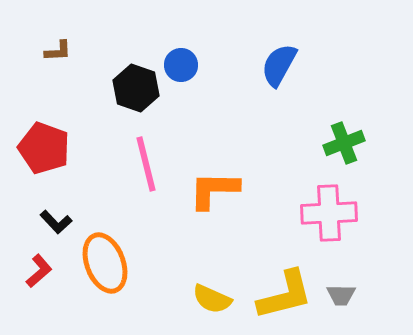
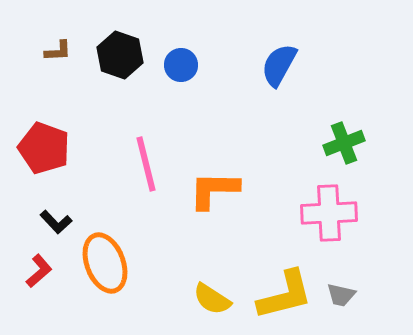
black hexagon: moved 16 px left, 33 px up
gray trapezoid: rotated 12 degrees clockwise
yellow semicircle: rotated 9 degrees clockwise
